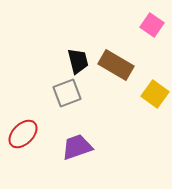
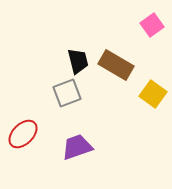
pink square: rotated 20 degrees clockwise
yellow square: moved 2 px left
